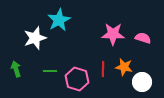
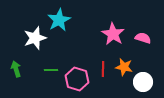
pink star: rotated 30 degrees clockwise
green line: moved 1 px right, 1 px up
white circle: moved 1 px right
